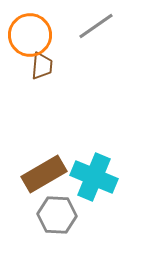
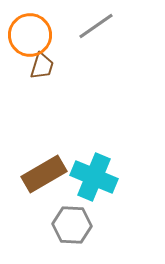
brown trapezoid: rotated 12 degrees clockwise
gray hexagon: moved 15 px right, 10 px down
